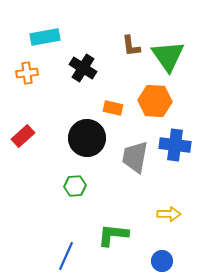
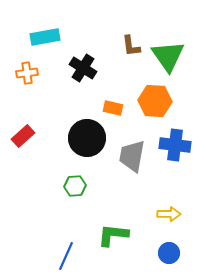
gray trapezoid: moved 3 px left, 1 px up
blue circle: moved 7 px right, 8 px up
